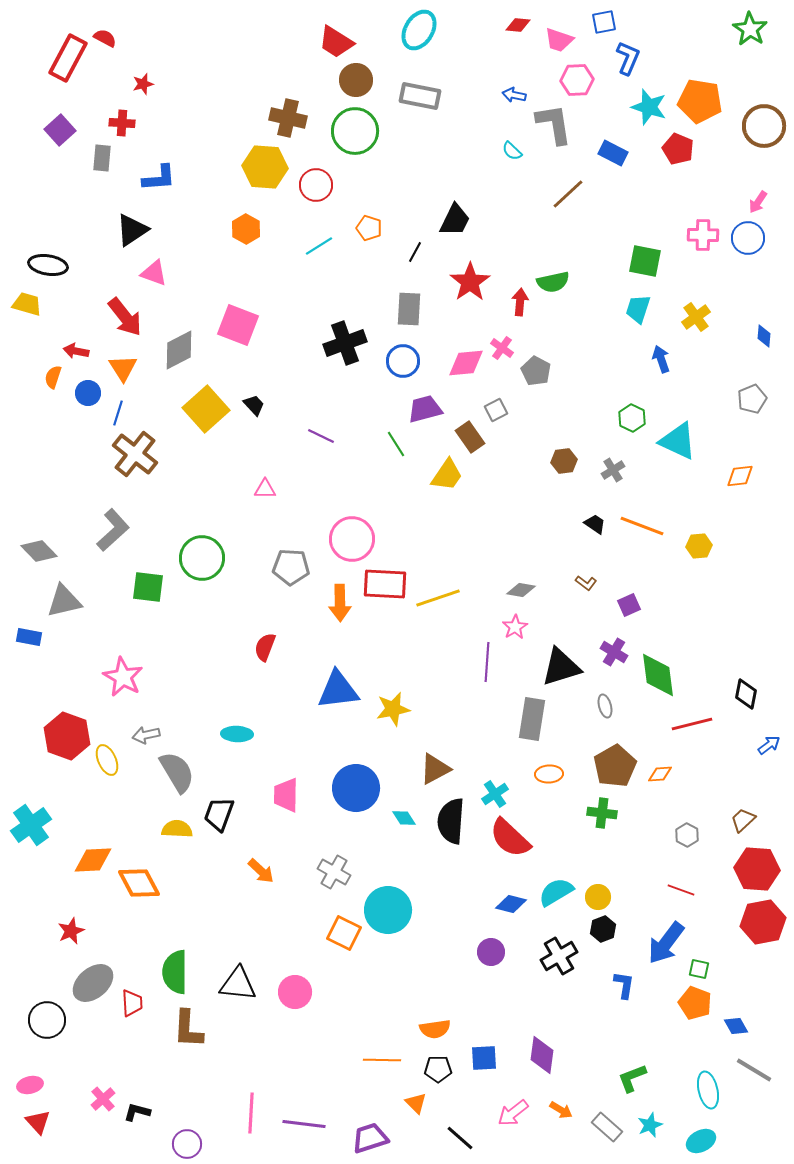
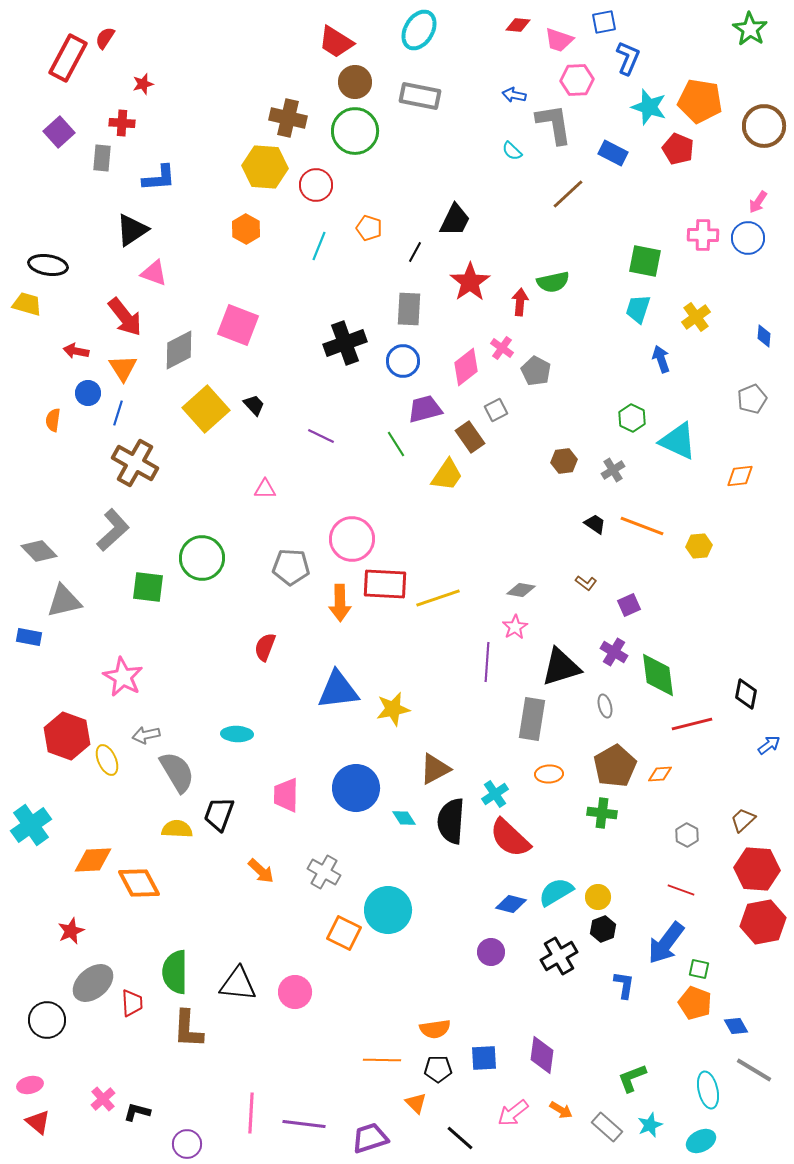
red semicircle at (105, 38): rotated 85 degrees counterclockwise
brown circle at (356, 80): moved 1 px left, 2 px down
purple square at (60, 130): moved 1 px left, 2 px down
cyan line at (319, 246): rotated 36 degrees counterclockwise
pink diamond at (466, 363): moved 4 px down; rotated 33 degrees counterclockwise
orange semicircle at (53, 377): moved 43 px down; rotated 10 degrees counterclockwise
brown cross at (135, 454): moved 9 px down; rotated 9 degrees counterclockwise
gray cross at (334, 872): moved 10 px left
red triangle at (38, 1122): rotated 8 degrees counterclockwise
